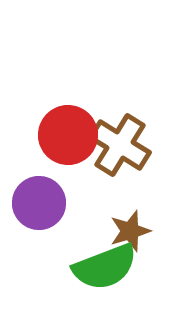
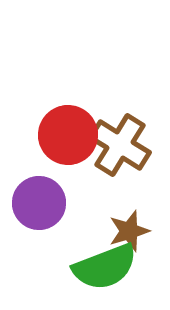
brown star: moved 1 px left
